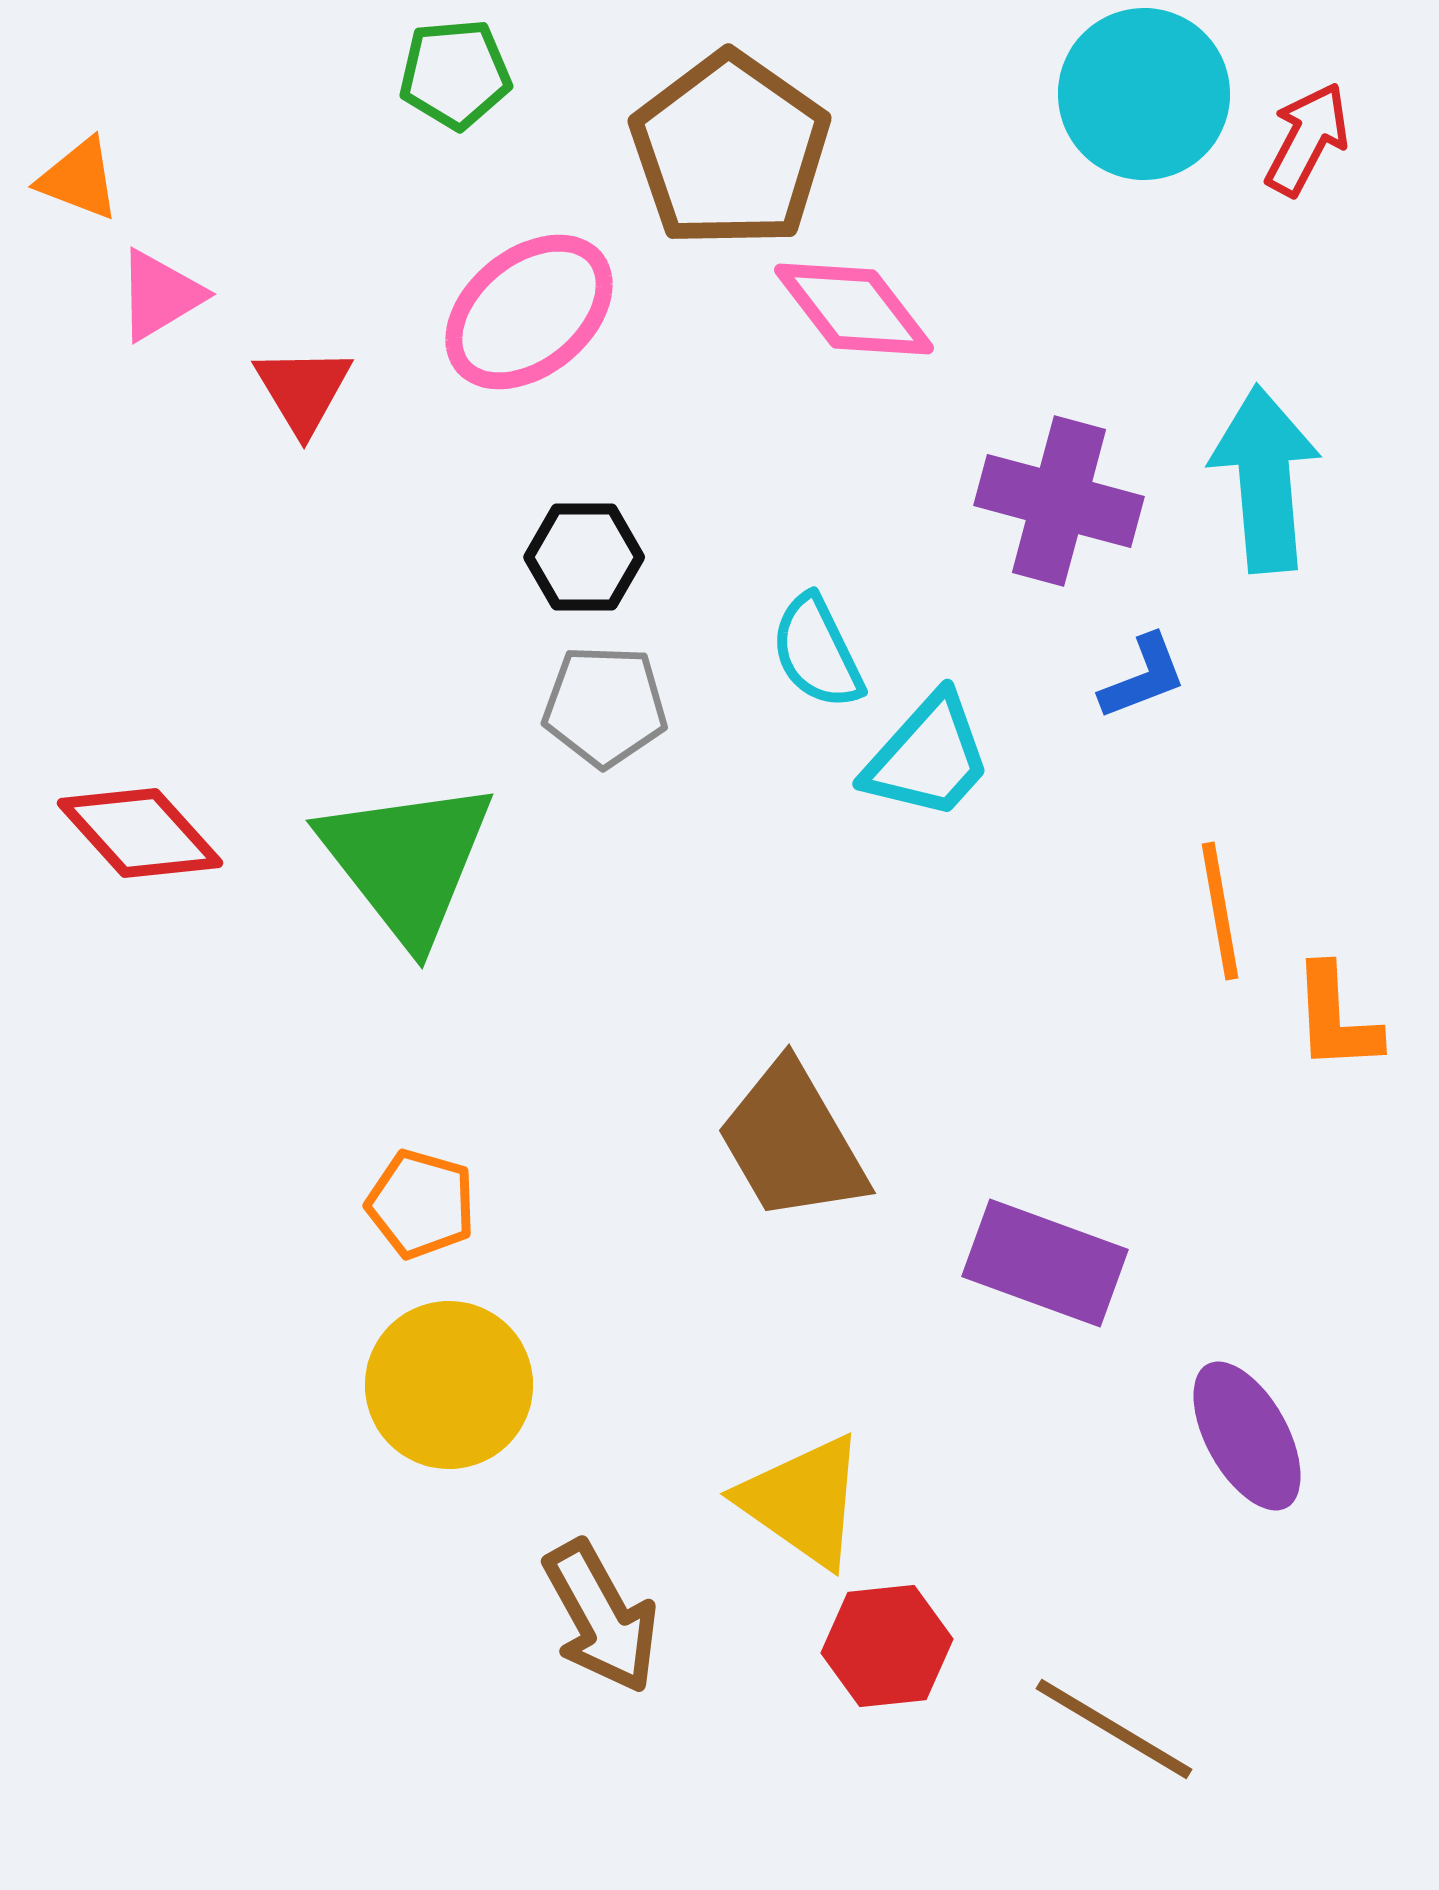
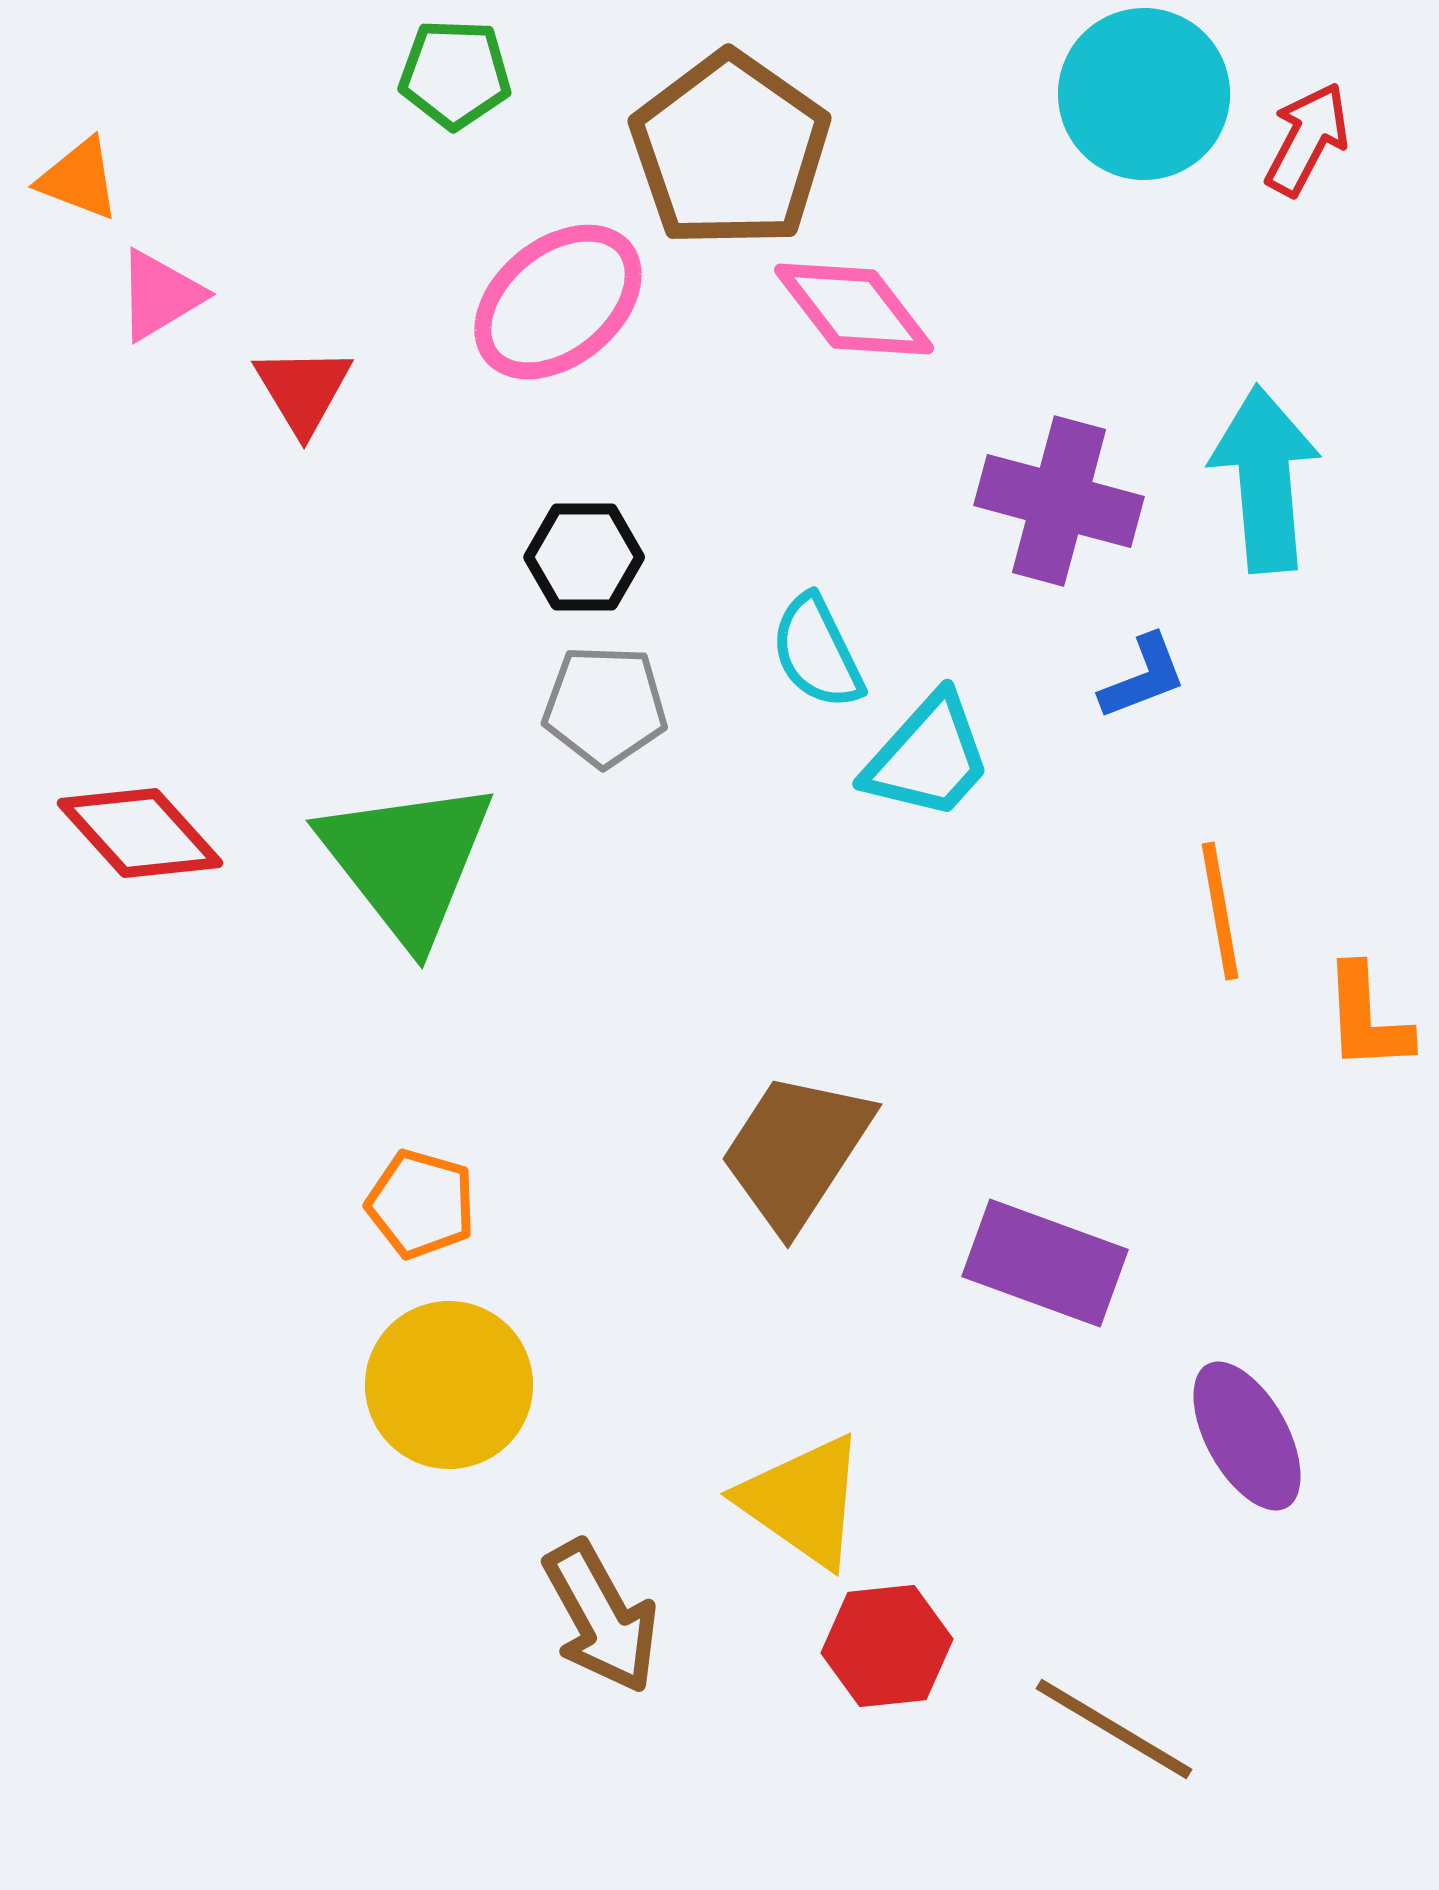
green pentagon: rotated 7 degrees clockwise
pink ellipse: moved 29 px right, 10 px up
orange L-shape: moved 31 px right
brown trapezoid: moved 4 px right, 9 px down; rotated 63 degrees clockwise
